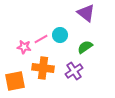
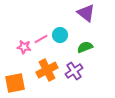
green semicircle: rotated 14 degrees clockwise
orange cross: moved 4 px right, 2 px down; rotated 35 degrees counterclockwise
orange square: moved 2 px down
